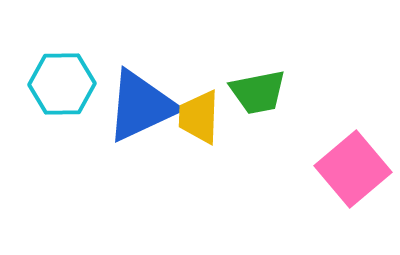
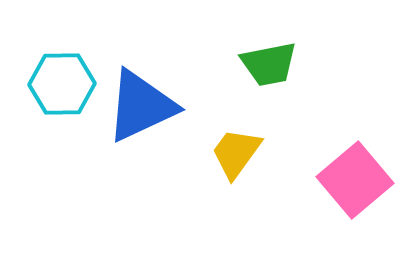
green trapezoid: moved 11 px right, 28 px up
yellow trapezoid: moved 37 px right, 36 px down; rotated 34 degrees clockwise
pink square: moved 2 px right, 11 px down
